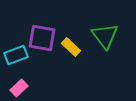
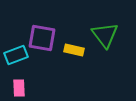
green triangle: moved 1 px up
yellow rectangle: moved 3 px right, 3 px down; rotated 30 degrees counterclockwise
pink rectangle: rotated 48 degrees counterclockwise
